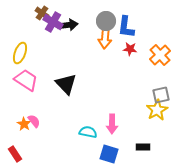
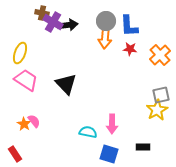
brown cross: rotated 24 degrees counterclockwise
blue L-shape: moved 3 px right, 1 px up; rotated 10 degrees counterclockwise
